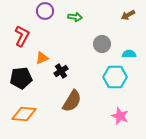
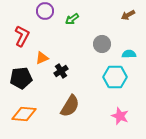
green arrow: moved 3 px left, 2 px down; rotated 136 degrees clockwise
brown semicircle: moved 2 px left, 5 px down
